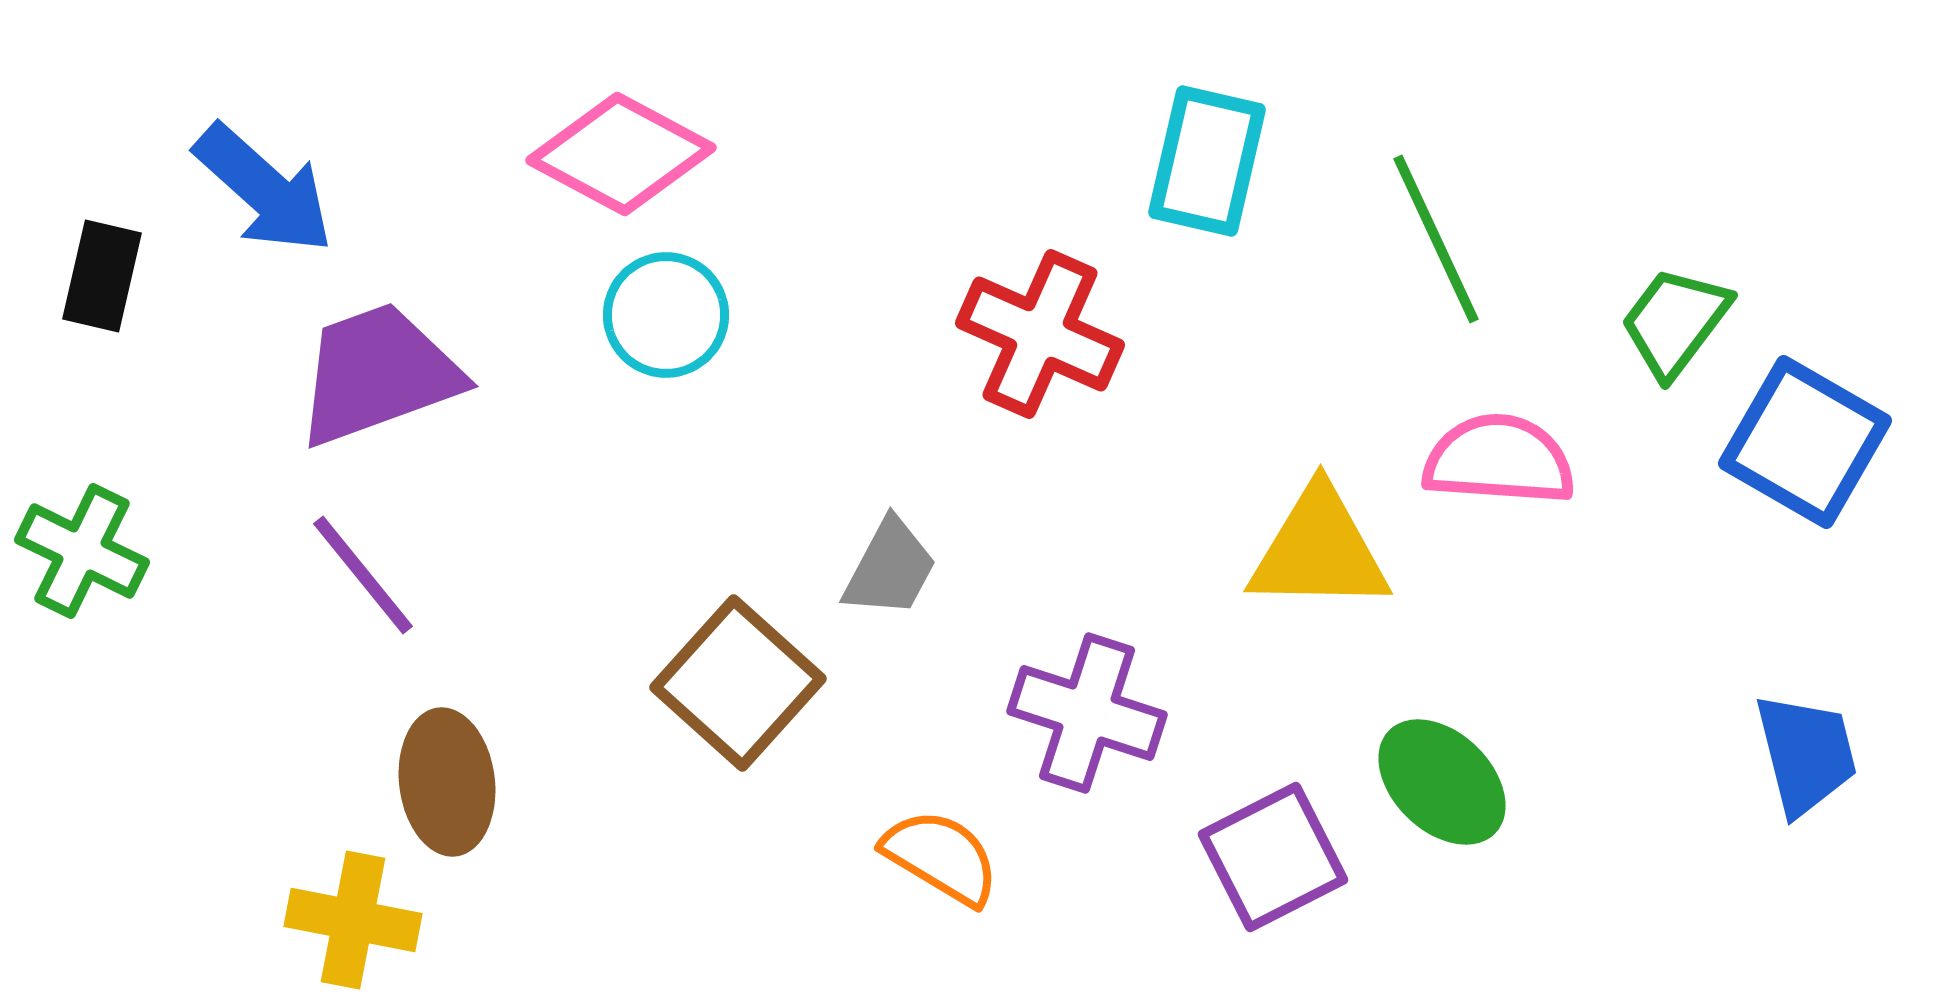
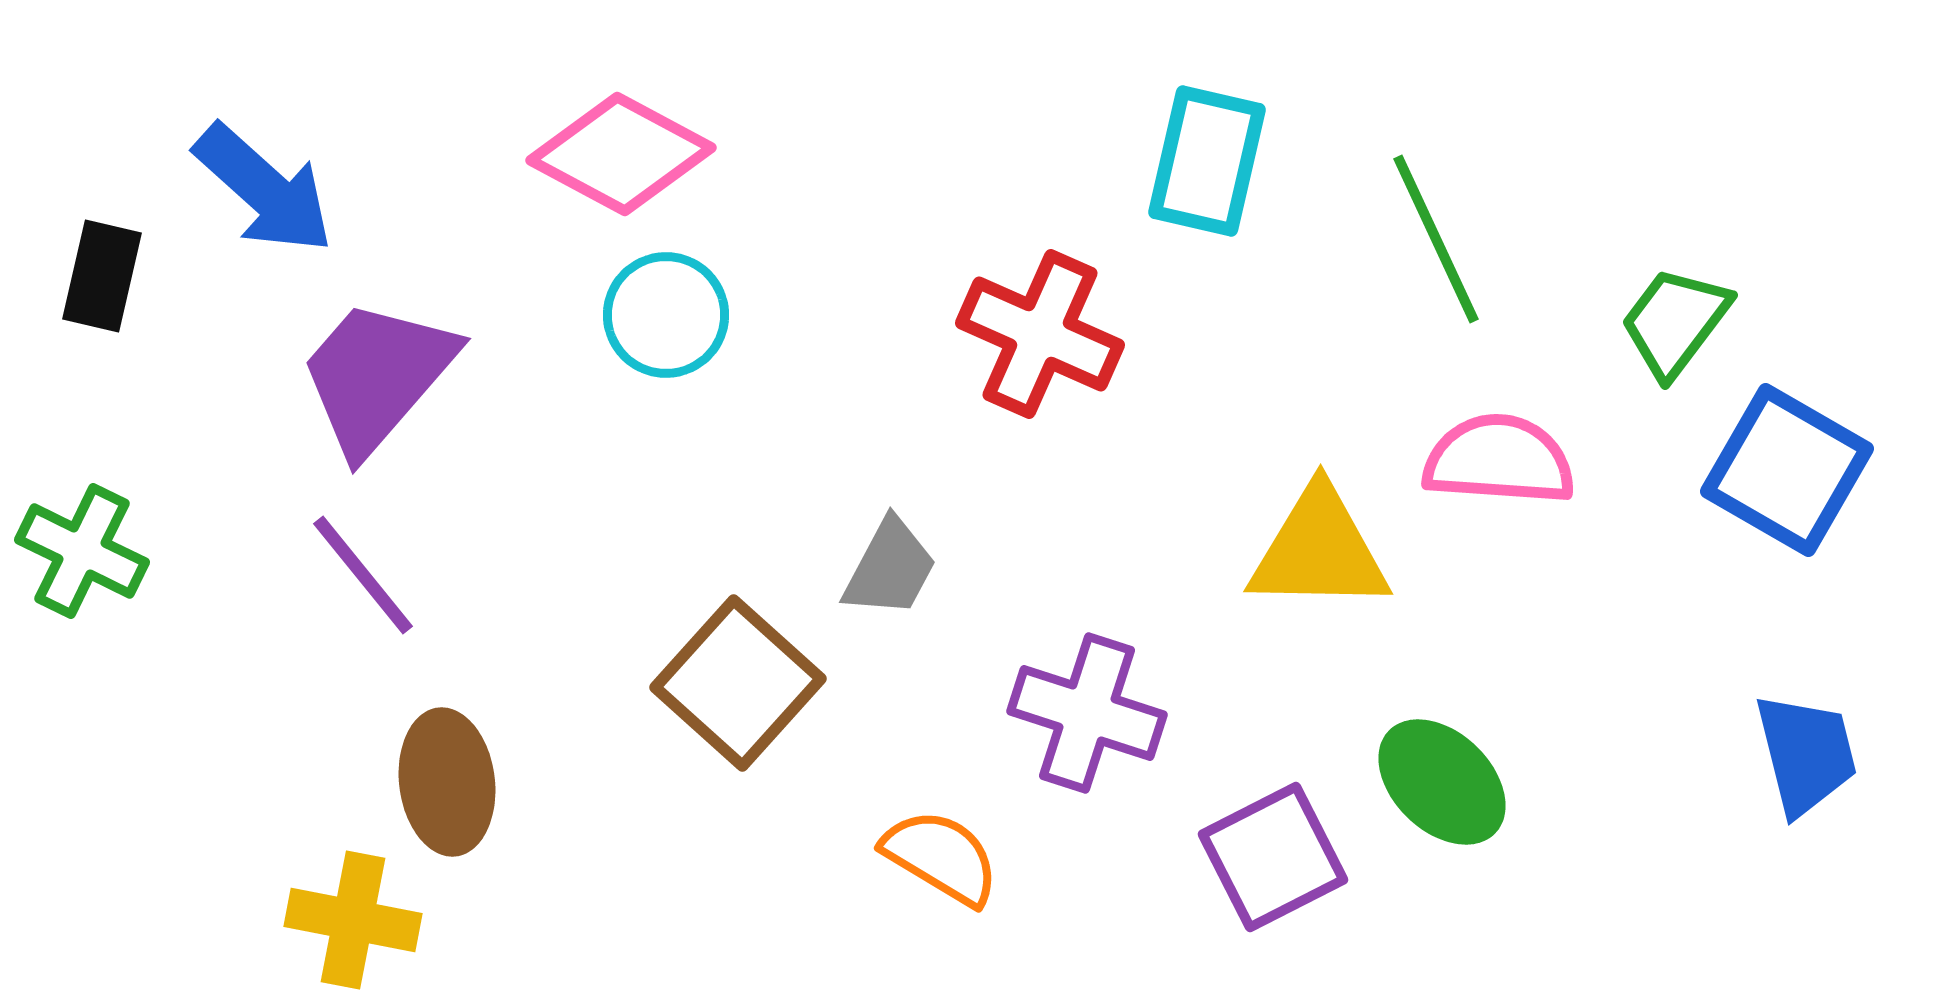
purple trapezoid: moved 1 px left, 2 px down; rotated 29 degrees counterclockwise
blue square: moved 18 px left, 28 px down
